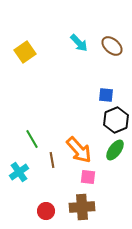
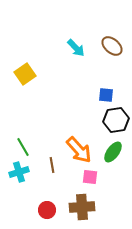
cyan arrow: moved 3 px left, 5 px down
yellow square: moved 22 px down
black hexagon: rotated 15 degrees clockwise
green line: moved 9 px left, 8 px down
green ellipse: moved 2 px left, 2 px down
brown line: moved 5 px down
cyan cross: rotated 18 degrees clockwise
pink square: moved 2 px right
red circle: moved 1 px right, 1 px up
